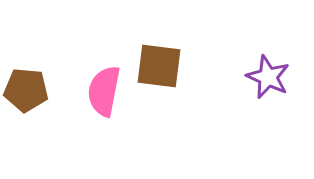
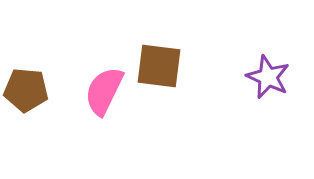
pink semicircle: rotated 15 degrees clockwise
